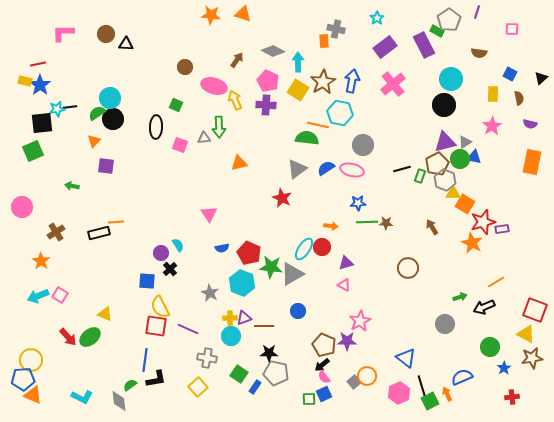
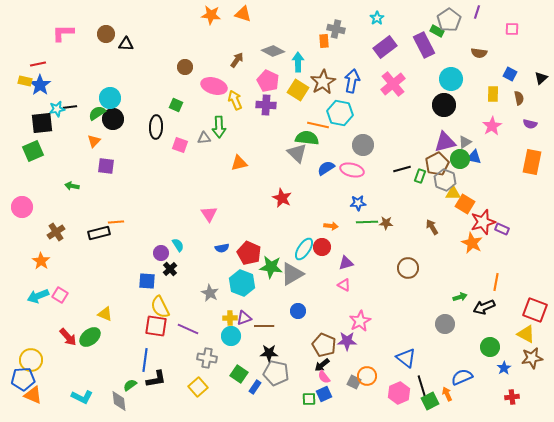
gray triangle at (297, 169): moved 16 px up; rotated 40 degrees counterclockwise
purple rectangle at (502, 229): rotated 32 degrees clockwise
orange line at (496, 282): rotated 48 degrees counterclockwise
gray square at (354, 382): rotated 24 degrees counterclockwise
